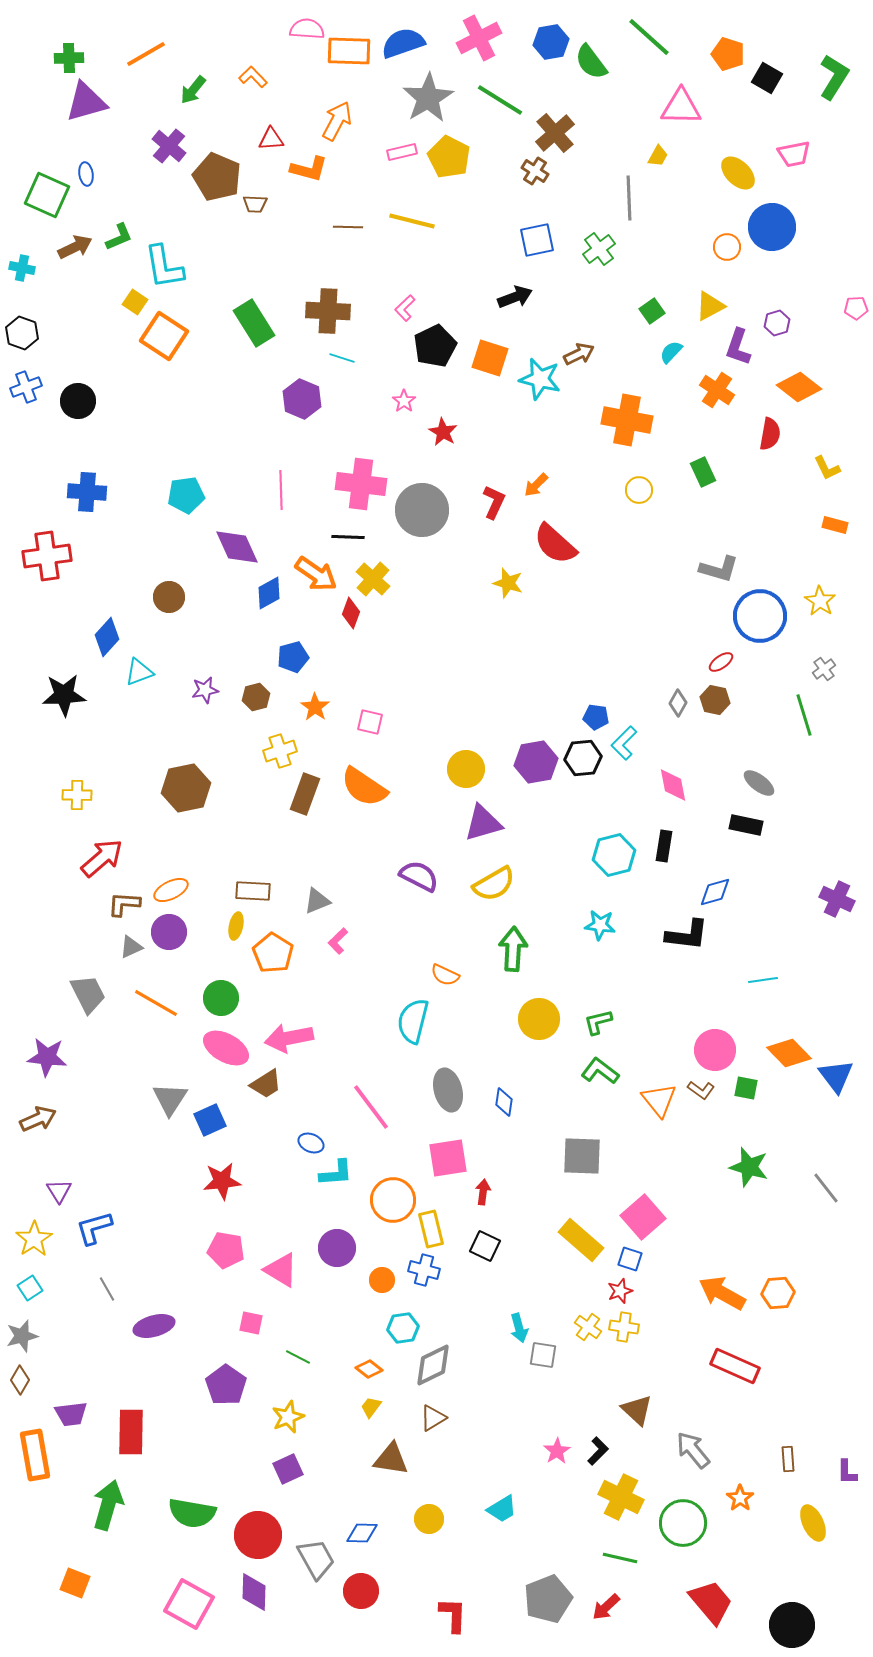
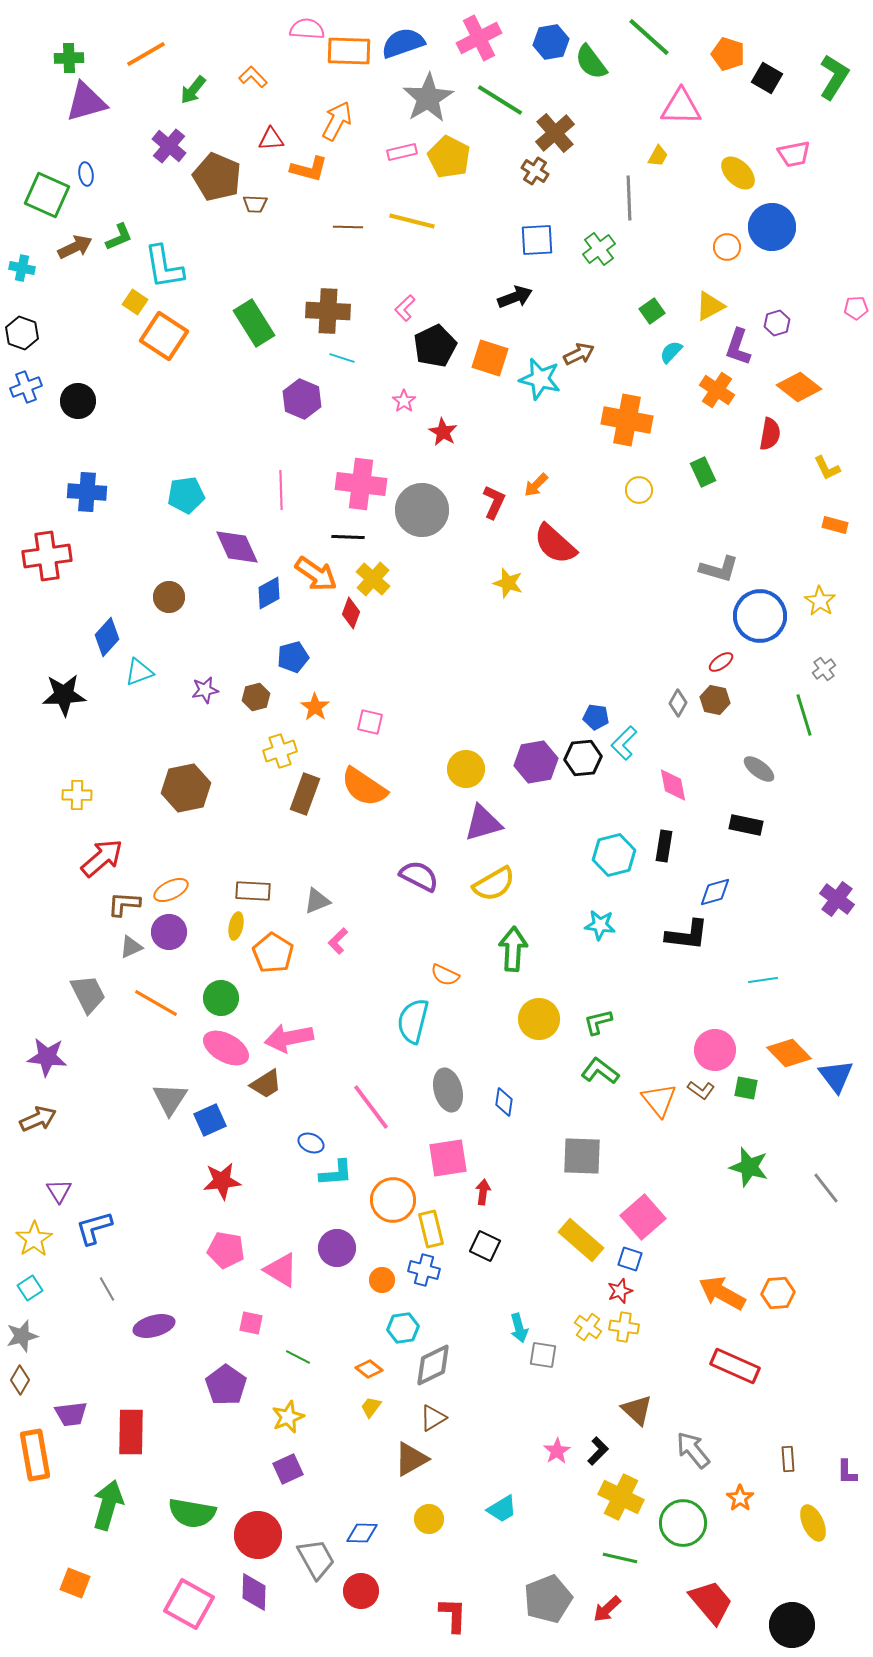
blue square at (537, 240): rotated 9 degrees clockwise
gray ellipse at (759, 783): moved 14 px up
purple cross at (837, 899): rotated 12 degrees clockwise
brown triangle at (391, 1459): moved 20 px right; rotated 39 degrees counterclockwise
red arrow at (606, 1607): moved 1 px right, 2 px down
